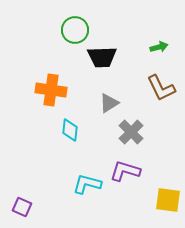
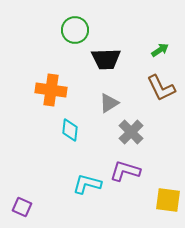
green arrow: moved 1 px right, 3 px down; rotated 18 degrees counterclockwise
black trapezoid: moved 4 px right, 2 px down
